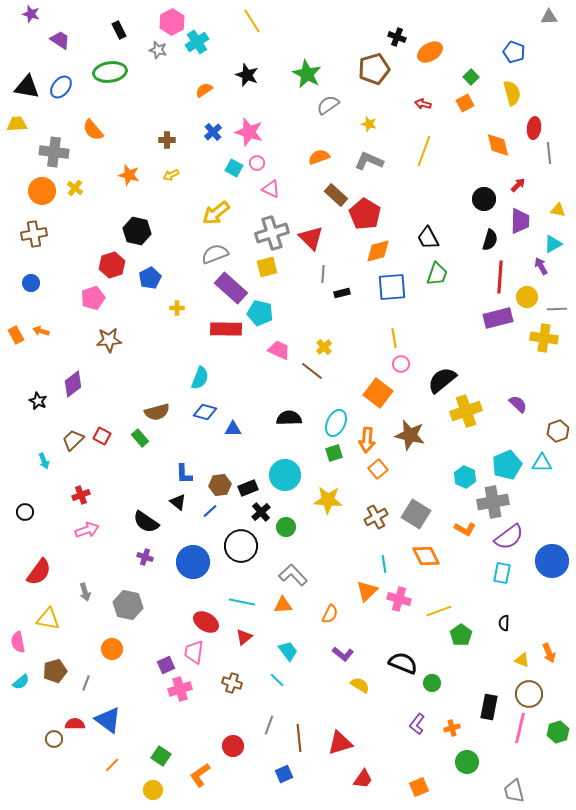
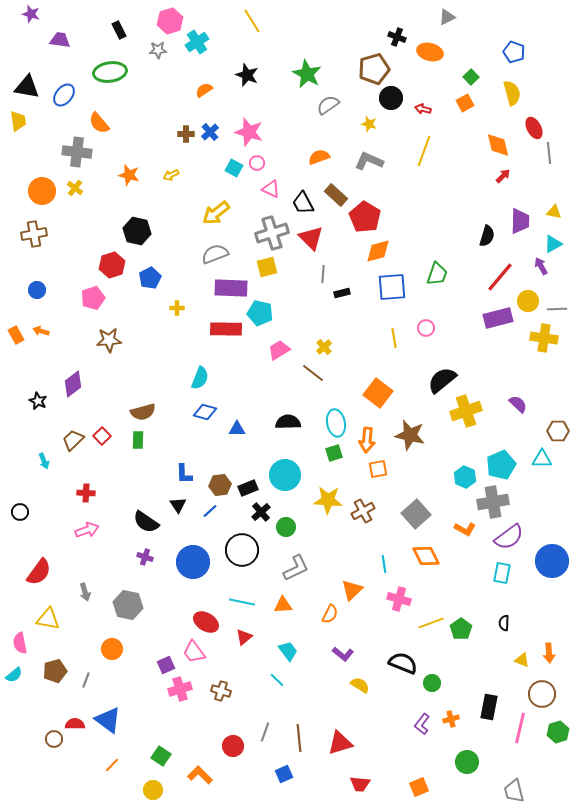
gray triangle at (549, 17): moved 102 px left; rotated 24 degrees counterclockwise
pink hexagon at (172, 22): moved 2 px left, 1 px up; rotated 10 degrees clockwise
purple trapezoid at (60, 40): rotated 25 degrees counterclockwise
gray star at (158, 50): rotated 18 degrees counterclockwise
orange ellipse at (430, 52): rotated 45 degrees clockwise
blue ellipse at (61, 87): moved 3 px right, 8 px down
red arrow at (423, 104): moved 5 px down
yellow trapezoid at (17, 124): moved 1 px right, 3 px up; rotated 85 degrees clockwise
red ellipse at (534, 128): rotated 35 degrees counterclockwise
orange semicircle at (93, 130): moved 6 px right, 7 px up
blue cross at (213, 132): moved 3 px left
brown cross at (167, 140): moved 19 px right, 6 px up
gray cross at (54, 152): moved 23 px right
red arrow at (518, 185): moved 15 px left, 9 px up
black circle at (484, 199): moved 93 px left, 101 px up
yellow triangle at (558, 210): moved 4 px left, 2 px down
red pentagon at (365, 214): moved 3 px down
black trapezoid at (428, 238): moved 125 px left, 35 px up
black semicircle at (490, 240): moved 3 px left, 4 px up
red line at (500, 277): rotated 36 degrees clockwise
blue circle at (31, 283): moved 6 px right, 7 px down
purple rectangle at (231, 288): rotated 40 degrees counterclockwise
yellow circle at (527, 297): moved 1 px right, 4 px down
pink trapezoid at (279, 350): rotated 55 degrees counterclockwise
pink circle at (401, 364): moved 25 px right, 36 px up
brown line at (312, 371): moved 1 px right, 2 px down
brown semicircle at (157, 412): moved 14 px left
black semicircle at (289, 418): moved 1 px left, 4 px down
cyan ellipse at (336, 423): rotated 36 degrees counterclockwise
blue triangle at (233, 429): moved 4 px right
brown hexagon at (558, 431): rotated 20 degrees clockwise
red square at (102, 436): rotated 18 degrees clockwise
green rectangle at (140, 438): moved 2 px left, 2 px down; rotated 42 degrees clockwise
cyan triangle at (542, 463): moved 4 px up
cyan pentagon at (507, 465): moved 6 px left
orange square at (378, 469): rotated 30 degrees clockwise
red cross at (81, 495): moved 5 px right, 2 px up; rotated 24 degrees clockwise
black triangle at (178, 502): moved 3 px down; rotated 18 degrees clockwise
black circle at (25, 512): moved 5 px left
gray square at (416, 514): rotated 16 degrees clockwise
brown cross at (376, 517): moved 13 px left, 6 px up
black circle at (241, 546): moved 1 px right, 4 px down
gray L-shape at (293, 575): moved 3 px right, 7 px up; rotated 108 degrees clockwise
orange triangle at (367, 591): moved 15 px left, 1 px up
yellow line at (439, 611): moved 8 px left, 12 px down
green pentagon at (461, 635): moved 6 px up
pink semicircle at (18, 642): moved 2 px right, 1 px down
pink trapezoid at (194, 652): rotated 45 degrees counterclockwise
orange arrow at (549, 653): rotated 18 degrees clockwise
cyan semicircle at (21, 682): moved 7 px left, 7 px up
gray line at (86, 683): moved 3 px up
brown cross at (232, 683): moved 11 px left, 8 px down
brown circle at (529, 694): moved 13 px right
purple L-shape at (417, 724): moved 5 px right
gray line at (269, 725): moved 4 px left, 7 px down
orange cross at (452, 728): moved 1 px left, 9 px up
orange L-shape at (200, 775): rotated 80 degrees clockwise
red trapezoid at (363, 779): moved 3 px left, 5 px down; rotated 60 degrees clockwise
